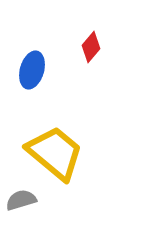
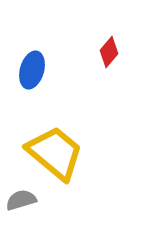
red diamond: moved 18 px right, 5 px down
